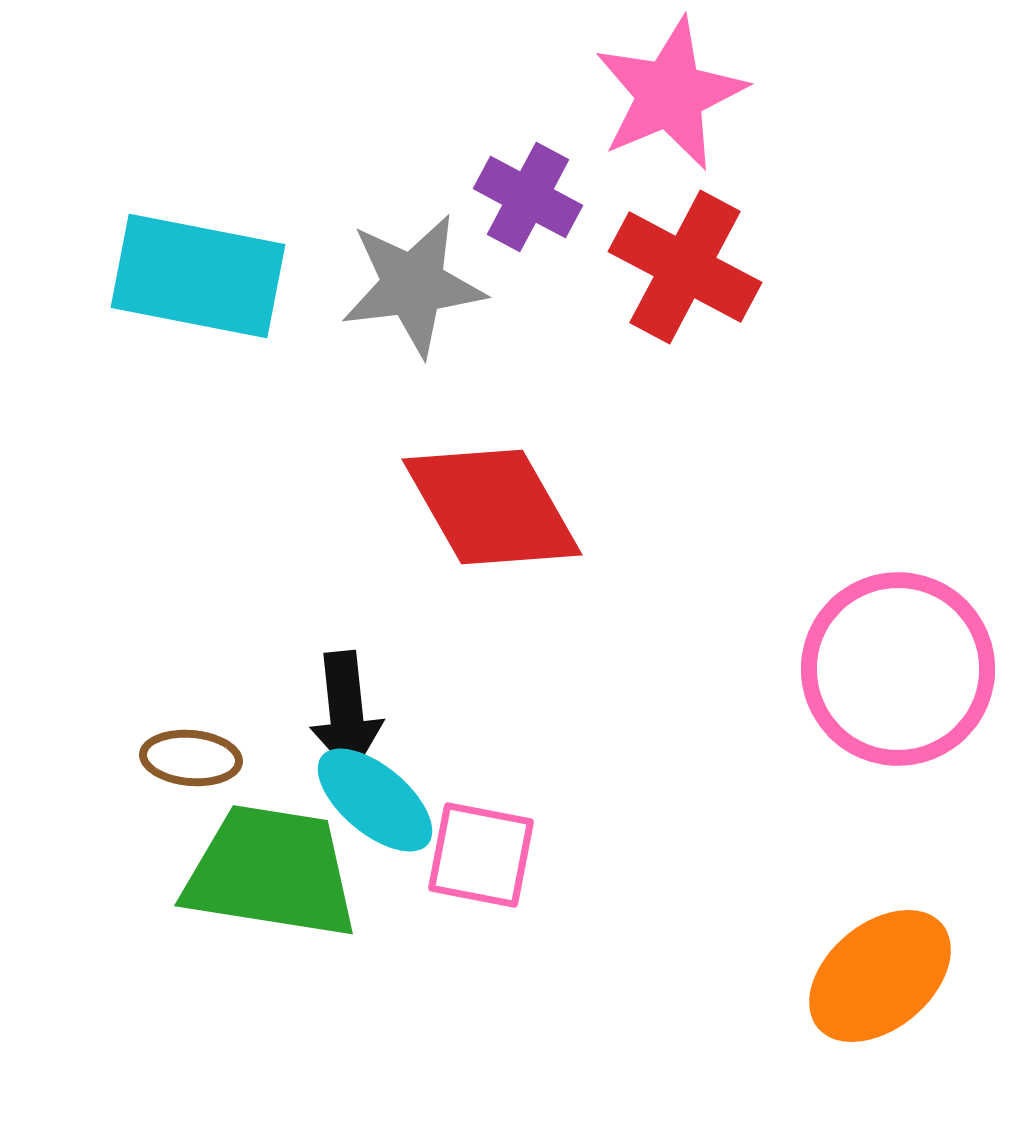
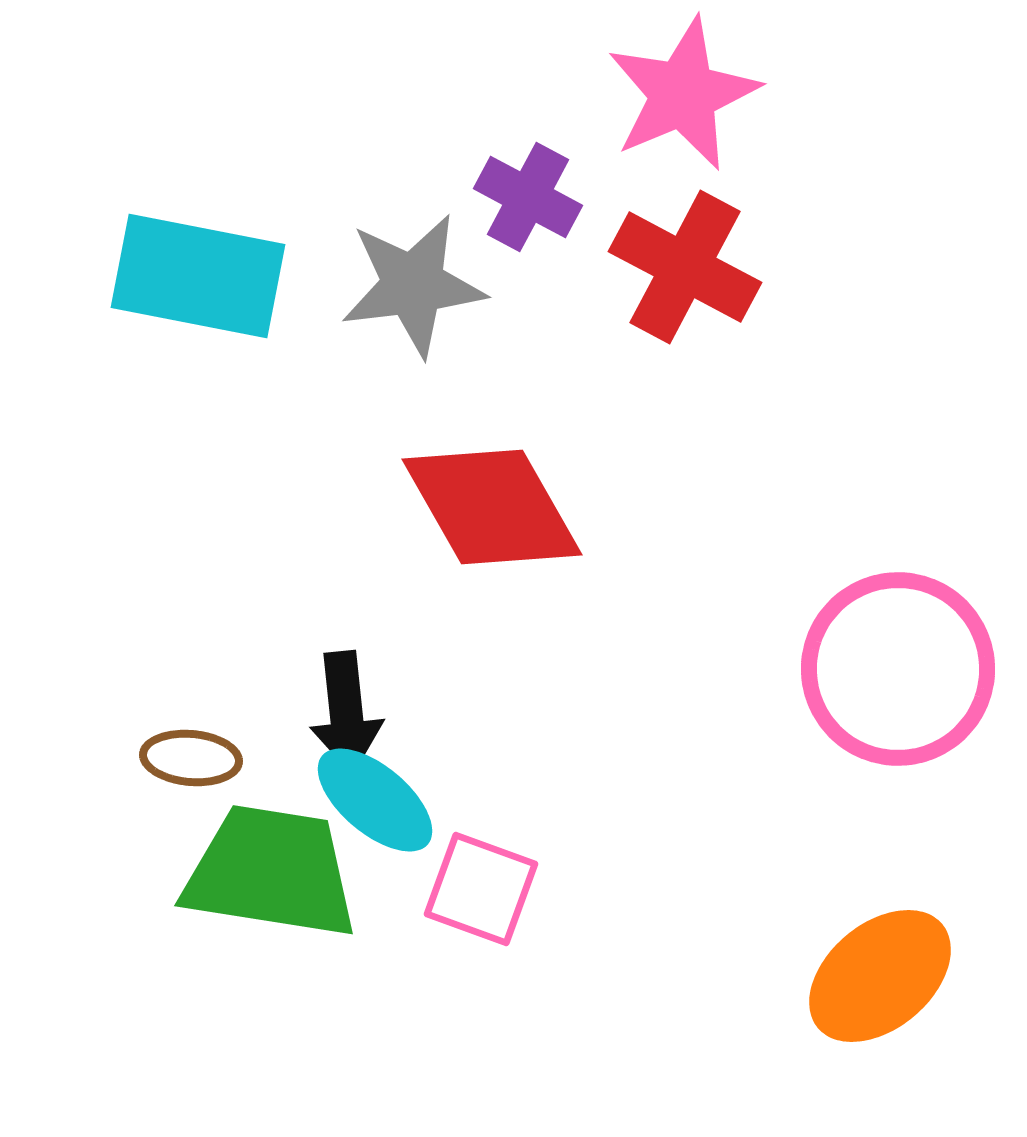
pink star: moved 13 px right
pink square: moved 34 px down; rotated 9 degrees clockwise
